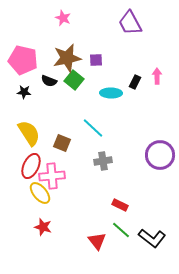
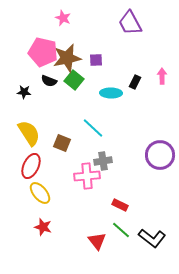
pink pentagon: moved 20 px right, 8 px up
pink arrow: moved 5 px right
pink cross: moved 35 px right
